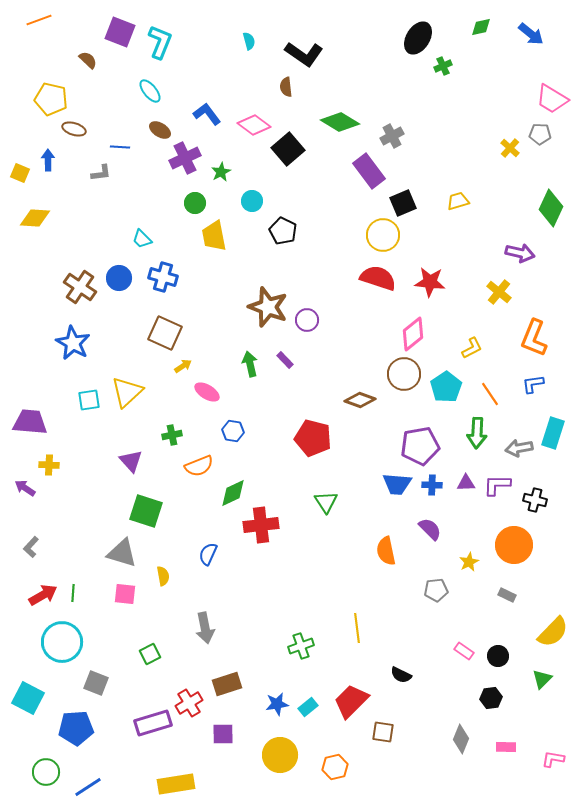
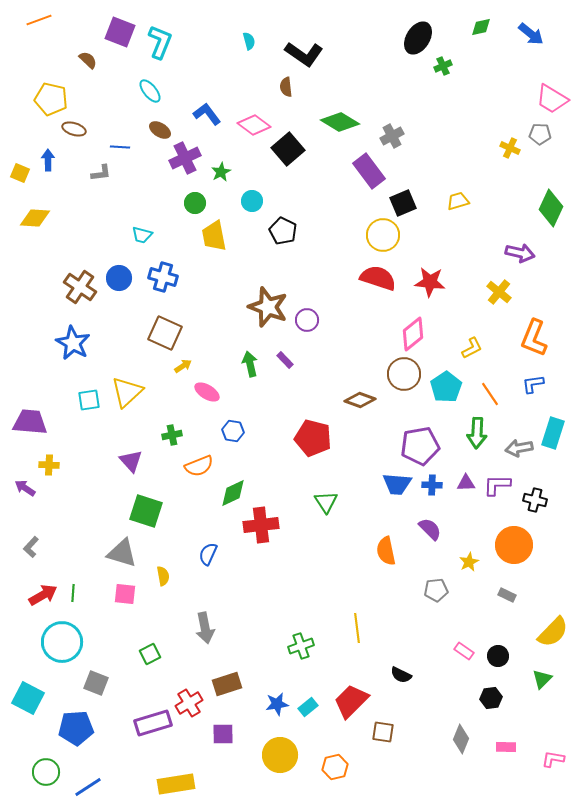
yellow cross at (510, 148): rotated 18 degrees counterclockwise
cyan trapezoid at (142, 239): moved 4 px up; rotated 30 degrees counterclockwise
